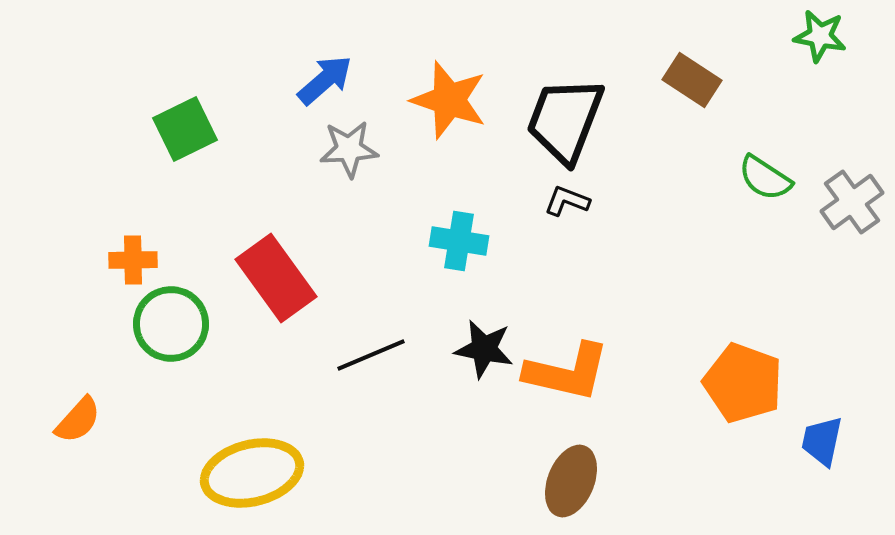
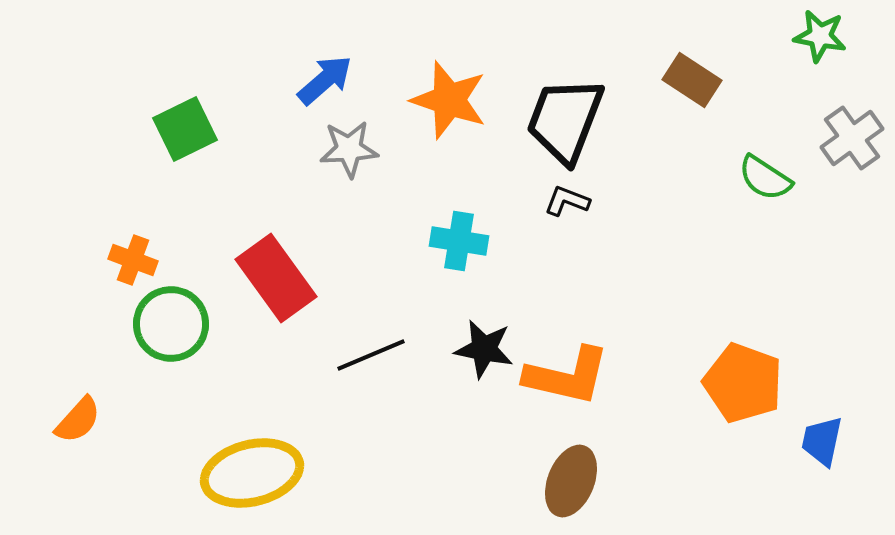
gray cross: moved 64 px up
orange cross: rotated 21 degrees clockwise
orange L-shape: moved 4 px down
